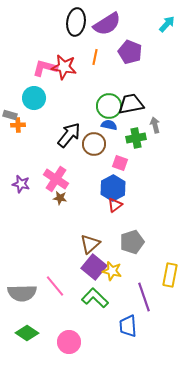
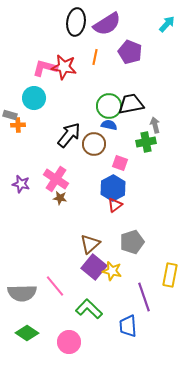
green cross: moved 10 px right, 4 px down
green L-shape: moved 6 px left, 11 px down
